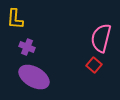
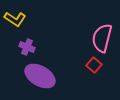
yellow L-shape: rotated 60 degrees counterclockwise
pink semicircle: moved 1 px right
purple ellipse: moved 6 px right, 1 px up
